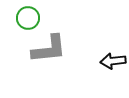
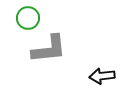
black arrow: moved 11 px left, 15 px down
